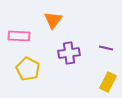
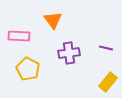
orange triangle: rotated 12 degrees counterclockwise
yellow rectangle: rotated 12 degrees clockwise
